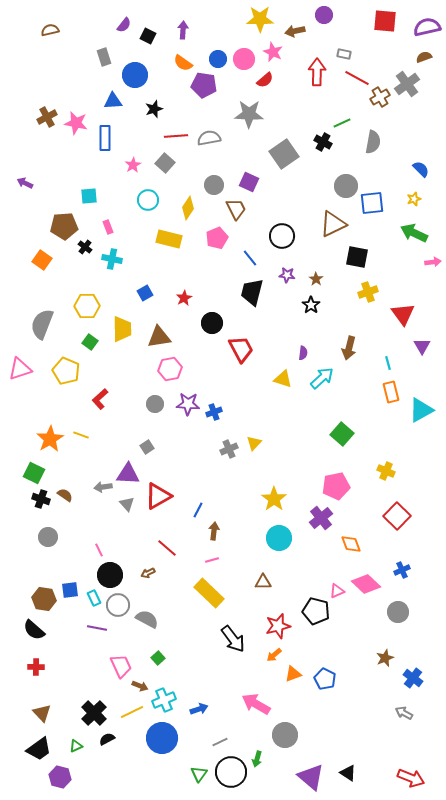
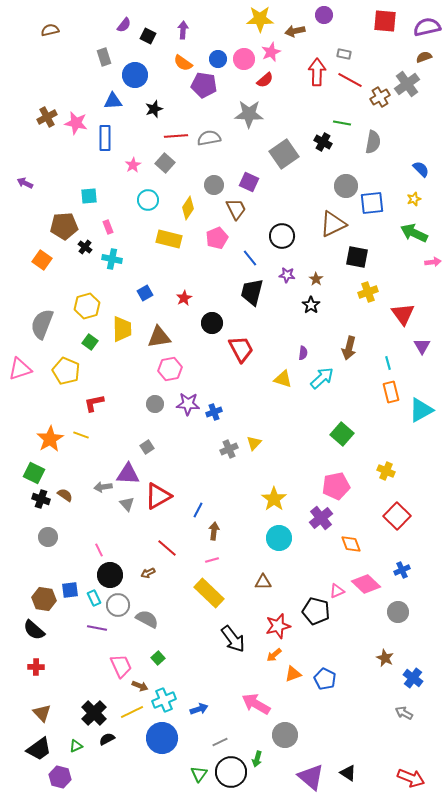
pink star at (273, 52): moved 2 px left; rotated 24 degrees clockwise
red line at (357, 78): moved 7 px left, 2 px down
green line at (342, 123): rotated 36 degrees clockwise
yellow hexagon at (87, 306): rotated 15 degrees counterclockwise
red L-shape at (100, 399): moved 6 px left, 4 px down; rotated 30 degrees clockwise
brown star at (385, 658): rotated 24 degrees counterclockwise
